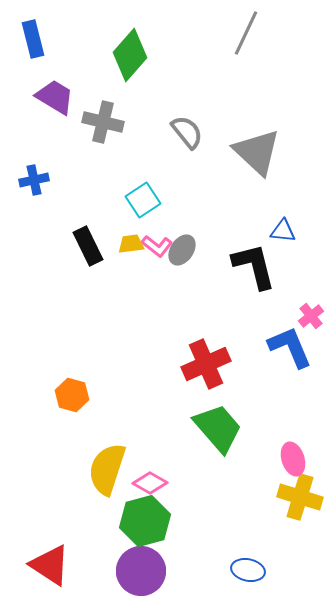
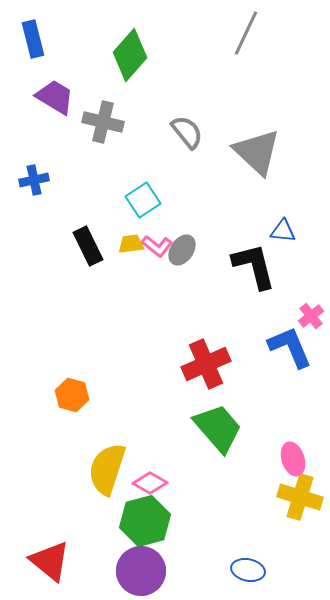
red triangle: moved 4 px up; rotated 6 degrees clockwise
